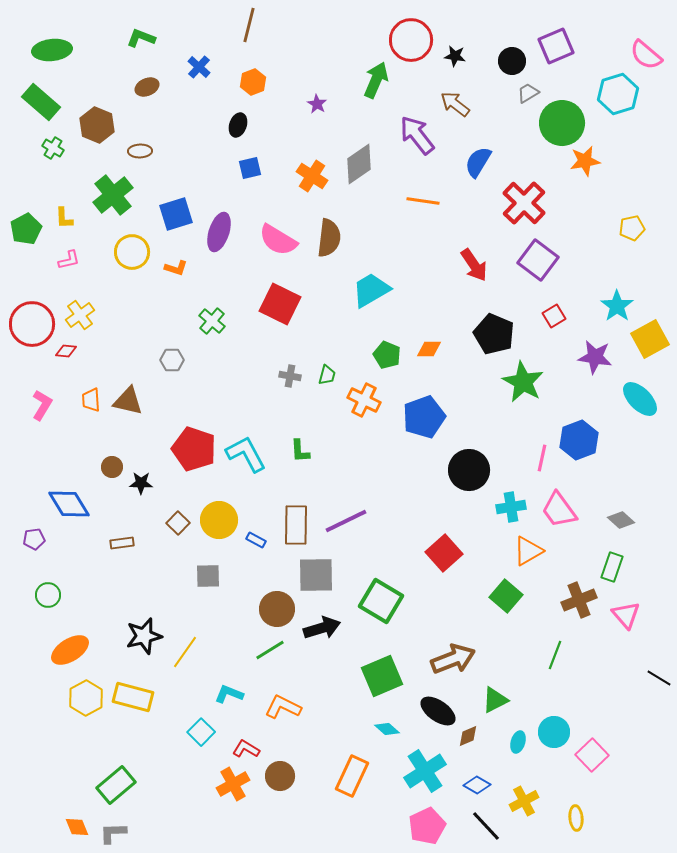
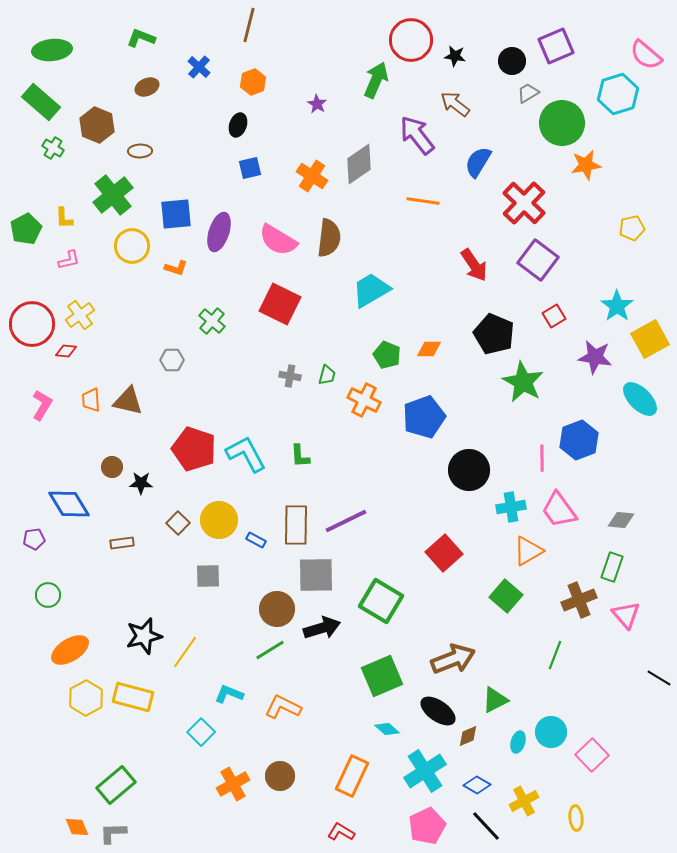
orange star at (585, 161): moved 1 px right, 4 px down
blue square at (176, 214): rotated 12 degrees clockwise
yellow circle at (132, 252): moved 6 px up
green L-shape at (300, 451): moved 5 px down
pink line at (542, 458): rotated 12 degrees counterclockwise
gray diamond at (621, 520): rotated 36 degrees counterclockwise
cyan circle at (554, 732): moved 3 px left
red L-shape at (246, 749): moved 95 px right, 83 px down
